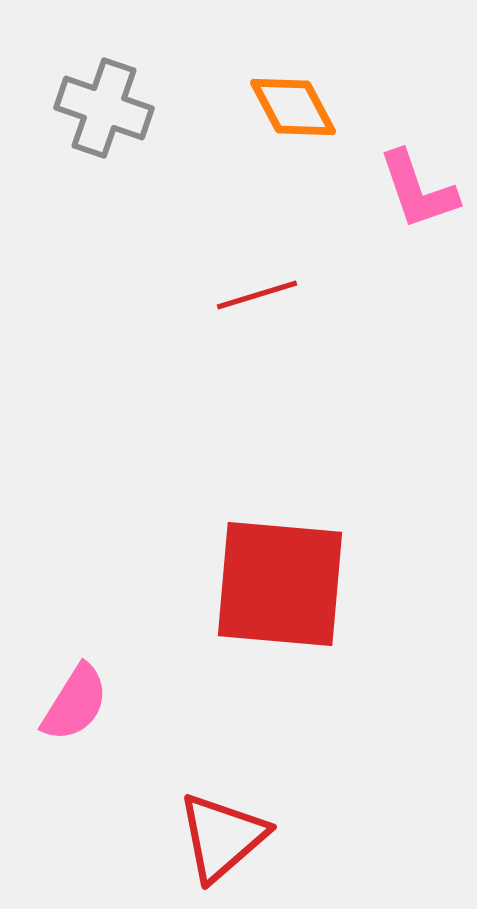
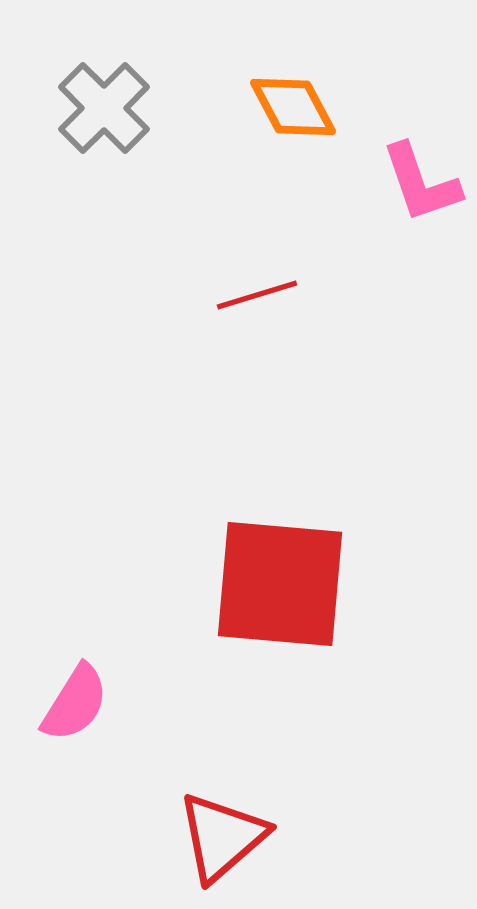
gray cross: rotated 26 degrees clockwise
pink L-shape: moved 3 px right, 7 px up
